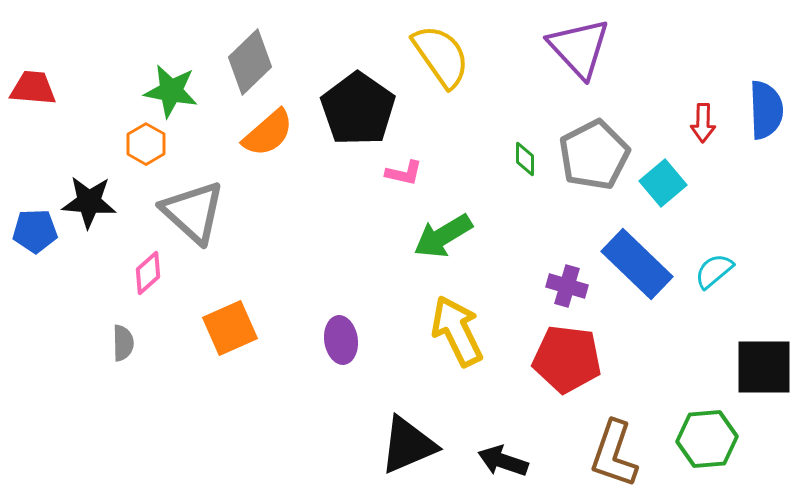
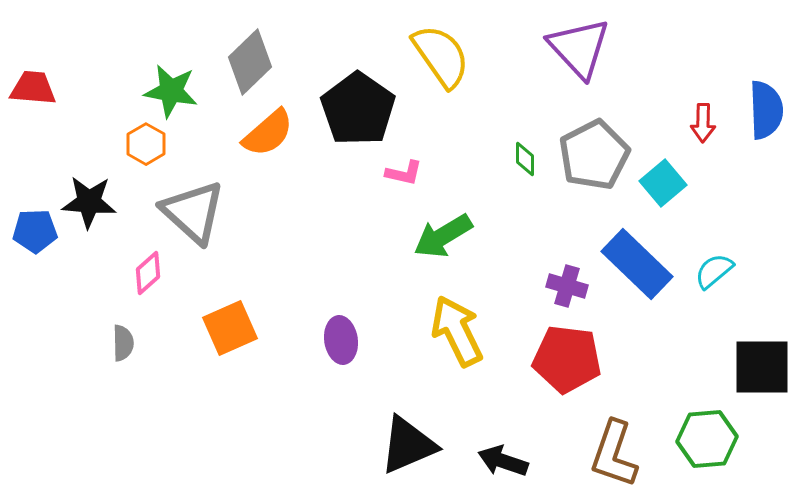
black square: moved 2 px left
